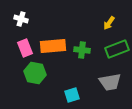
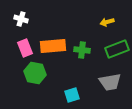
yellow arrow: moved 2 px left, 1 px up; rotated 40 degrees clockwise
